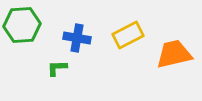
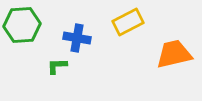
yellow rectangle: moved 13 px up
green L-shape: moved 2 px up
